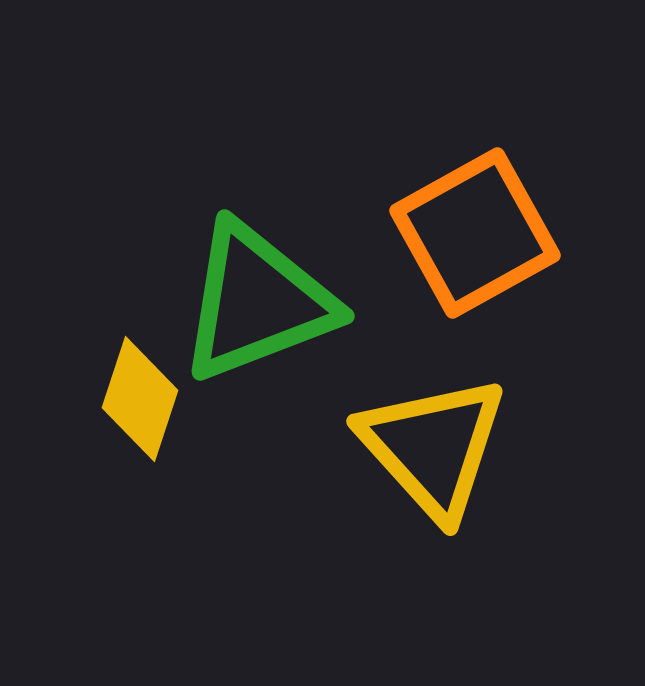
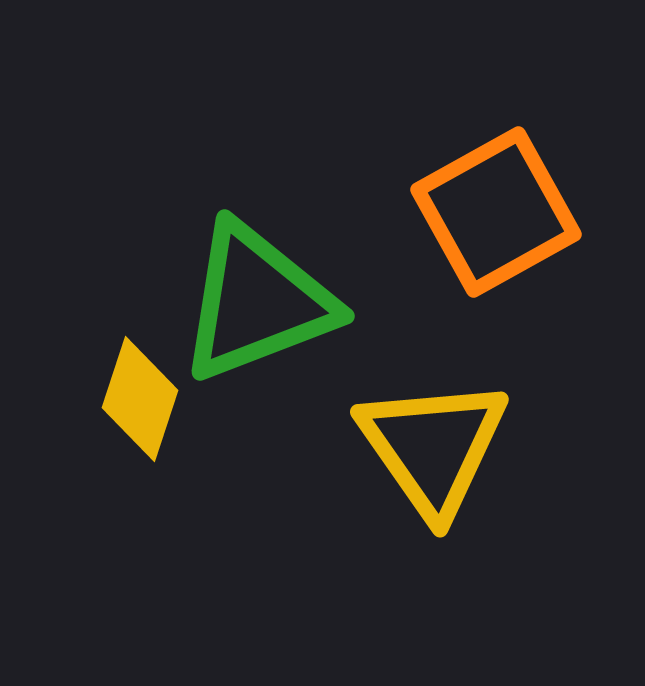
orange square: moved 21 px right, 21 px up
yellow triangle: rotated 7 degrees clockwise
